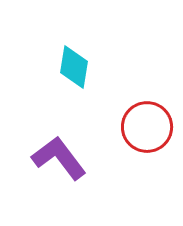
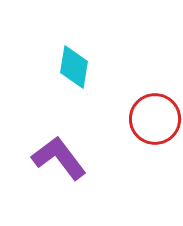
red circle: moved 8 px right, 8 px up
